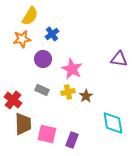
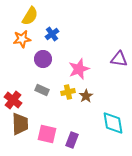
pink star: moved 7 px right; rotated 25 degrees clockwise
brown trapezoid: moved 3 px left
